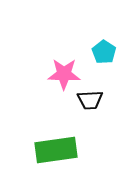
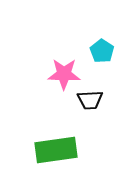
cyan pentagon: moved 2 px left, 1 px up
